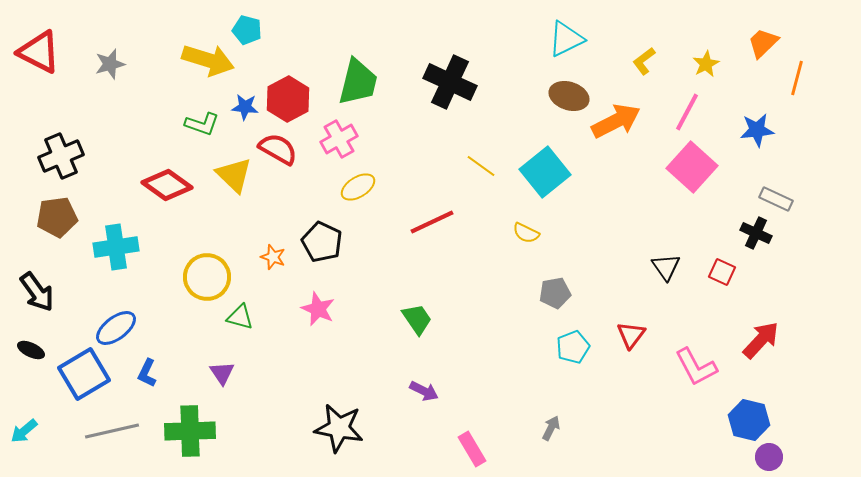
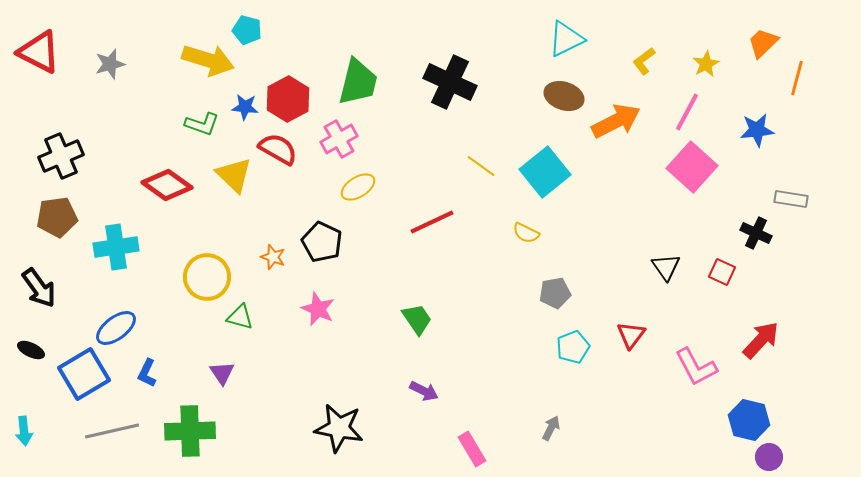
brown ellipse at (569, 96): moved 5 px left
gray rectangle at (776, 199): moved 15 px right; rotated 16 degrees counterclockwise
black arrow at (37, 292): moved 2 px right, 4 px up
cyan arrow at (24, 431): rotated 56 degrees counterclockwise
